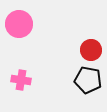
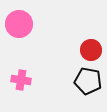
black pentagon: moved 1 px down
